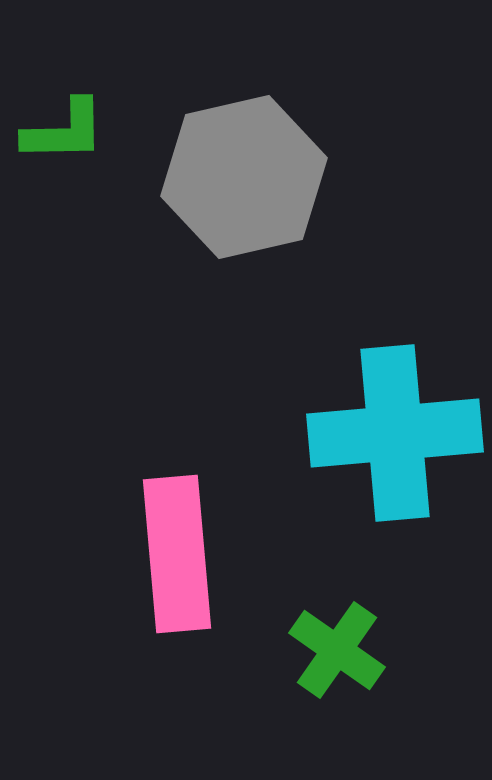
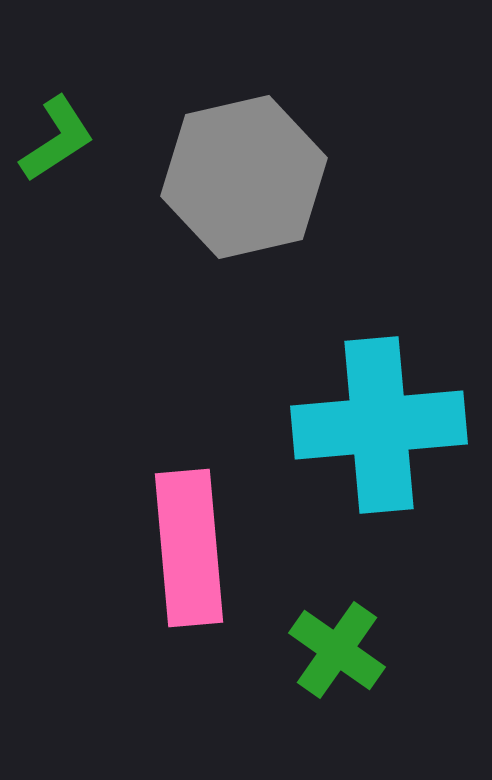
green L-shape: moved 7 px left, 8 px down; rotated 32 degrees counterclockwise
cyan cross: moved 16 px left, 8 px up
pink rectangle: moved 12 px right, 6 px up
